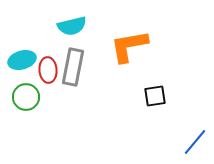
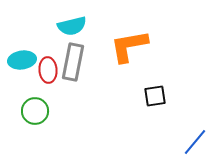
cyan ellipse: rotated 8 degrees clockwise
gray rectangle: moved 5 px up
green circle: moved 9 px right, 14 px down
